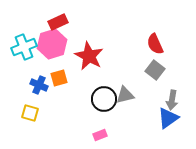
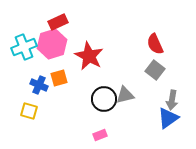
yellow square: moved 1 px left, 2 px up
